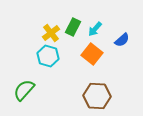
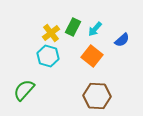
orange square: moved 2 px down
